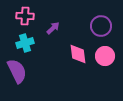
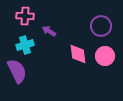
purple arrow: moved 4 px left, 3 px down; rotated 104 degrees counterclockwise
cyan cross: moved 2 px down
